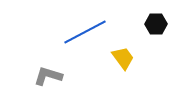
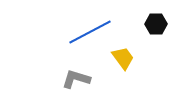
blue line: moved 5 px right
gray L-shape: moved 28 px right, 3 px down
